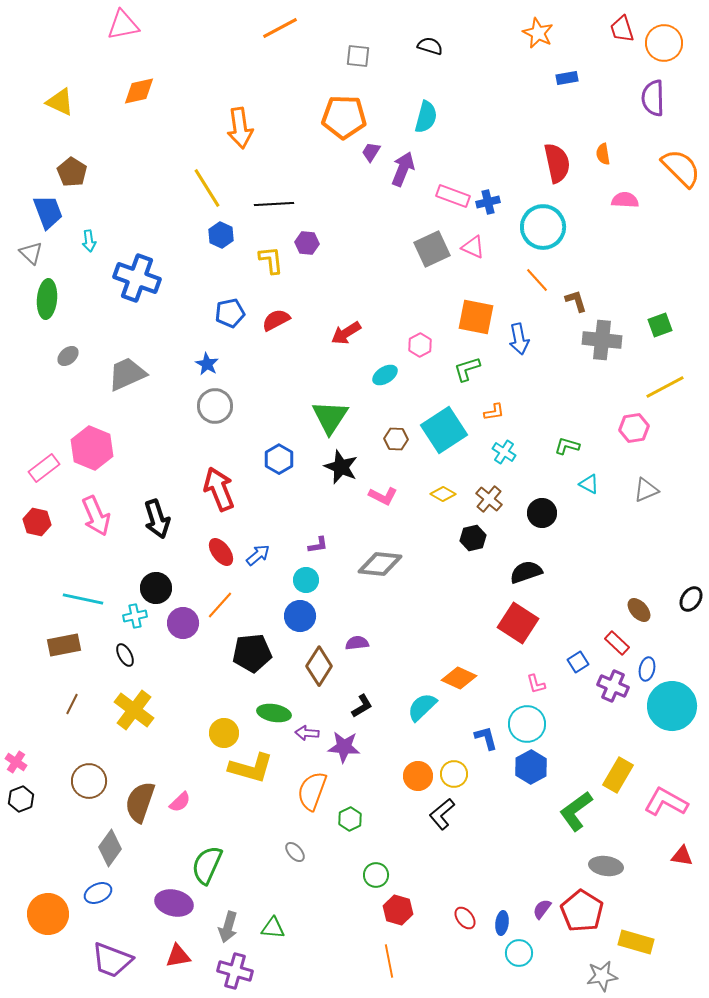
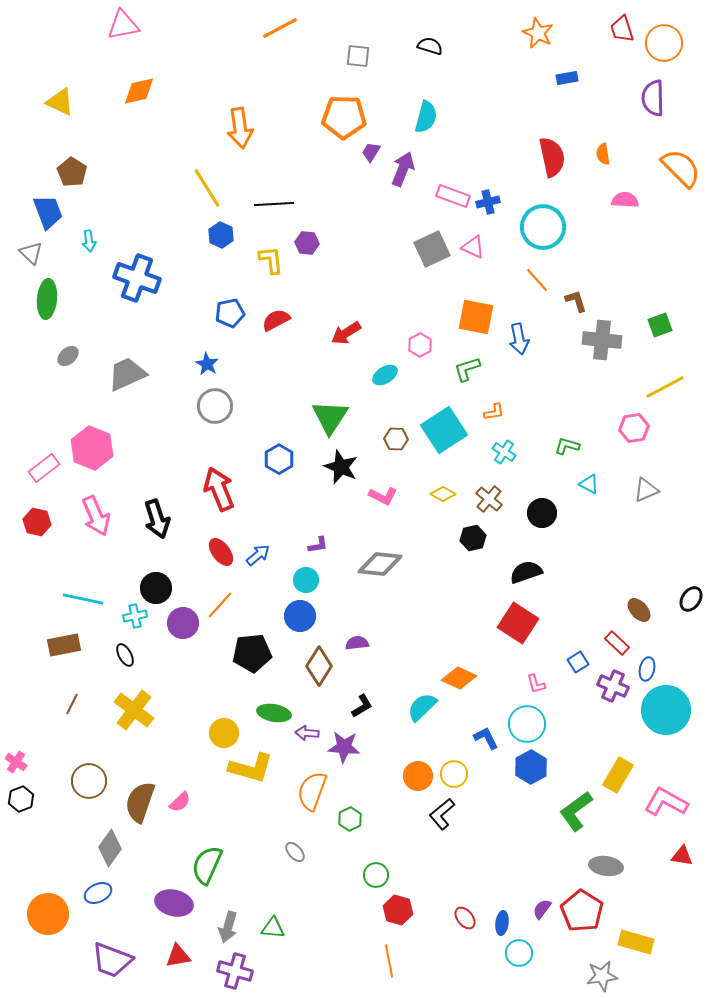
red semicircle at (557, 163): moved 5 px left, 6 px up
cyan circle at (672, 706): moved 6 px left, 4 px down
blue L-shape at (486, 738): rotated 12 degrees counterclockwise
